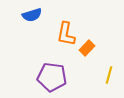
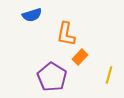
orange rectangle: moved 7 px left, 9 px down
purple pentagon: rotated 24 degrees clockwise
